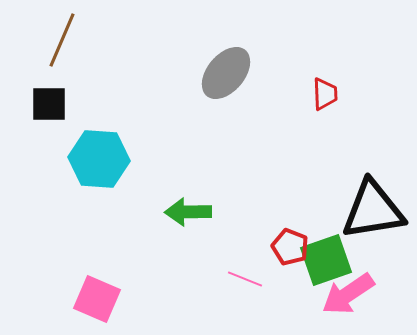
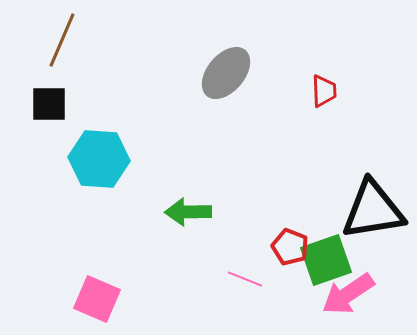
red trapezoid: moved 1 px left, 3 px up
